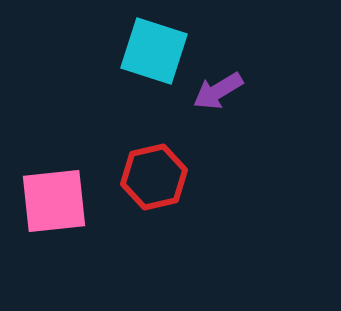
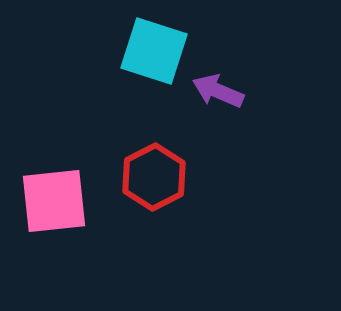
purple arrow: rotated 54 degrees clockwise
red hexagon: rotated 14 degrees counterclockwise
